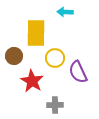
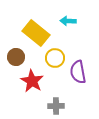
cyan arrow: moved 3 px right, 9 px down
yellow rectangle: rotated 52 degrees counterclockwise
brown circle: moved 2 px right, 1 px down
purple semicircle: rotated 15 degrees clockwise
gray cross: moved 1 px right, 1 px down
